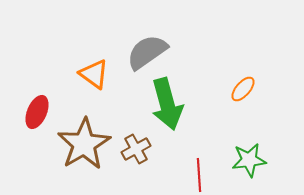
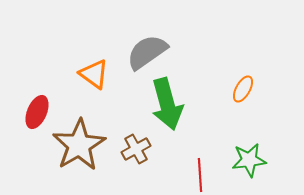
orange ellipse: rotated 12 degrees counterclockwise
brown star: moved 5 px left, 1 px down
red line: moved 1 px right
